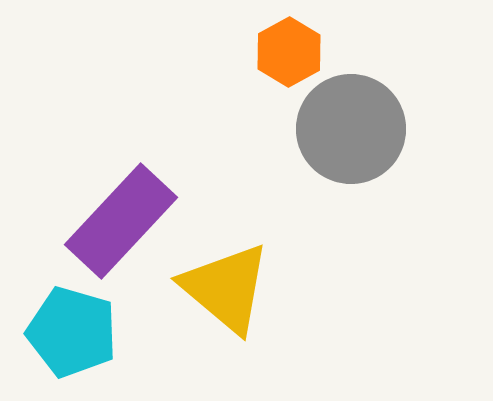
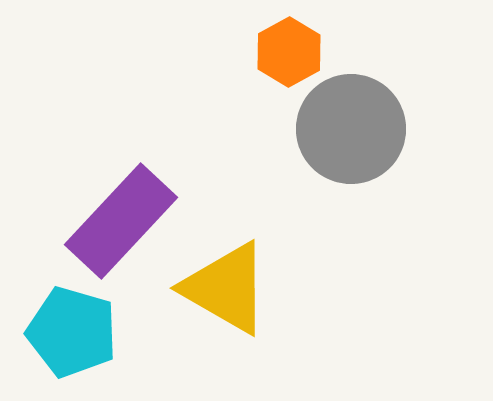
yellow triangle: rotated 10 degrees counterclockwise
